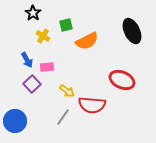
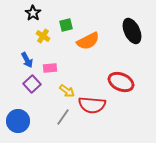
orange semicircle: moved 1 px right
pink rectangle: moved 3 px right, 1 px down
red ellipse: moved 1 px left, 2 px down
blue circle: moved 3 px right
